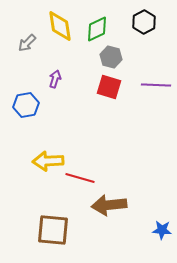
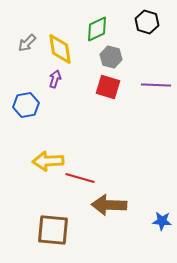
black hexagon: moved 3 px right; rotated 15 degrees counterclockwise
yellow diamond: moved 23 px down
red square: moved 1 px left
brown arrow: rotated 8 degrees clockwise
blue star: moved 9 px up
